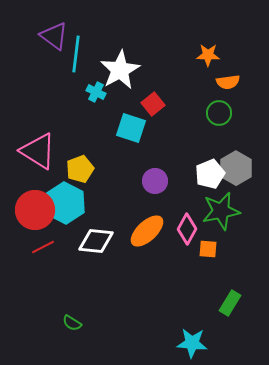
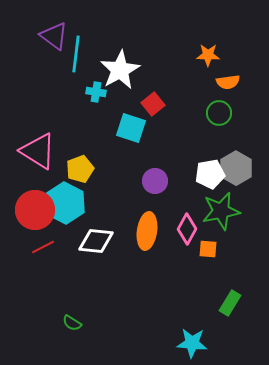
cyan cross: rotated 18 degrees counterclockwise
white pentagon: rotated 12 degrees clockwise
orange ellipse: rotated 39 degrees counterclockwise
